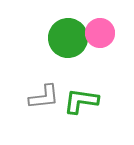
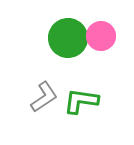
pink circle: moved 1 px right, 3 px down
gray L-shape: rotated 28 degrees counterclockwise
